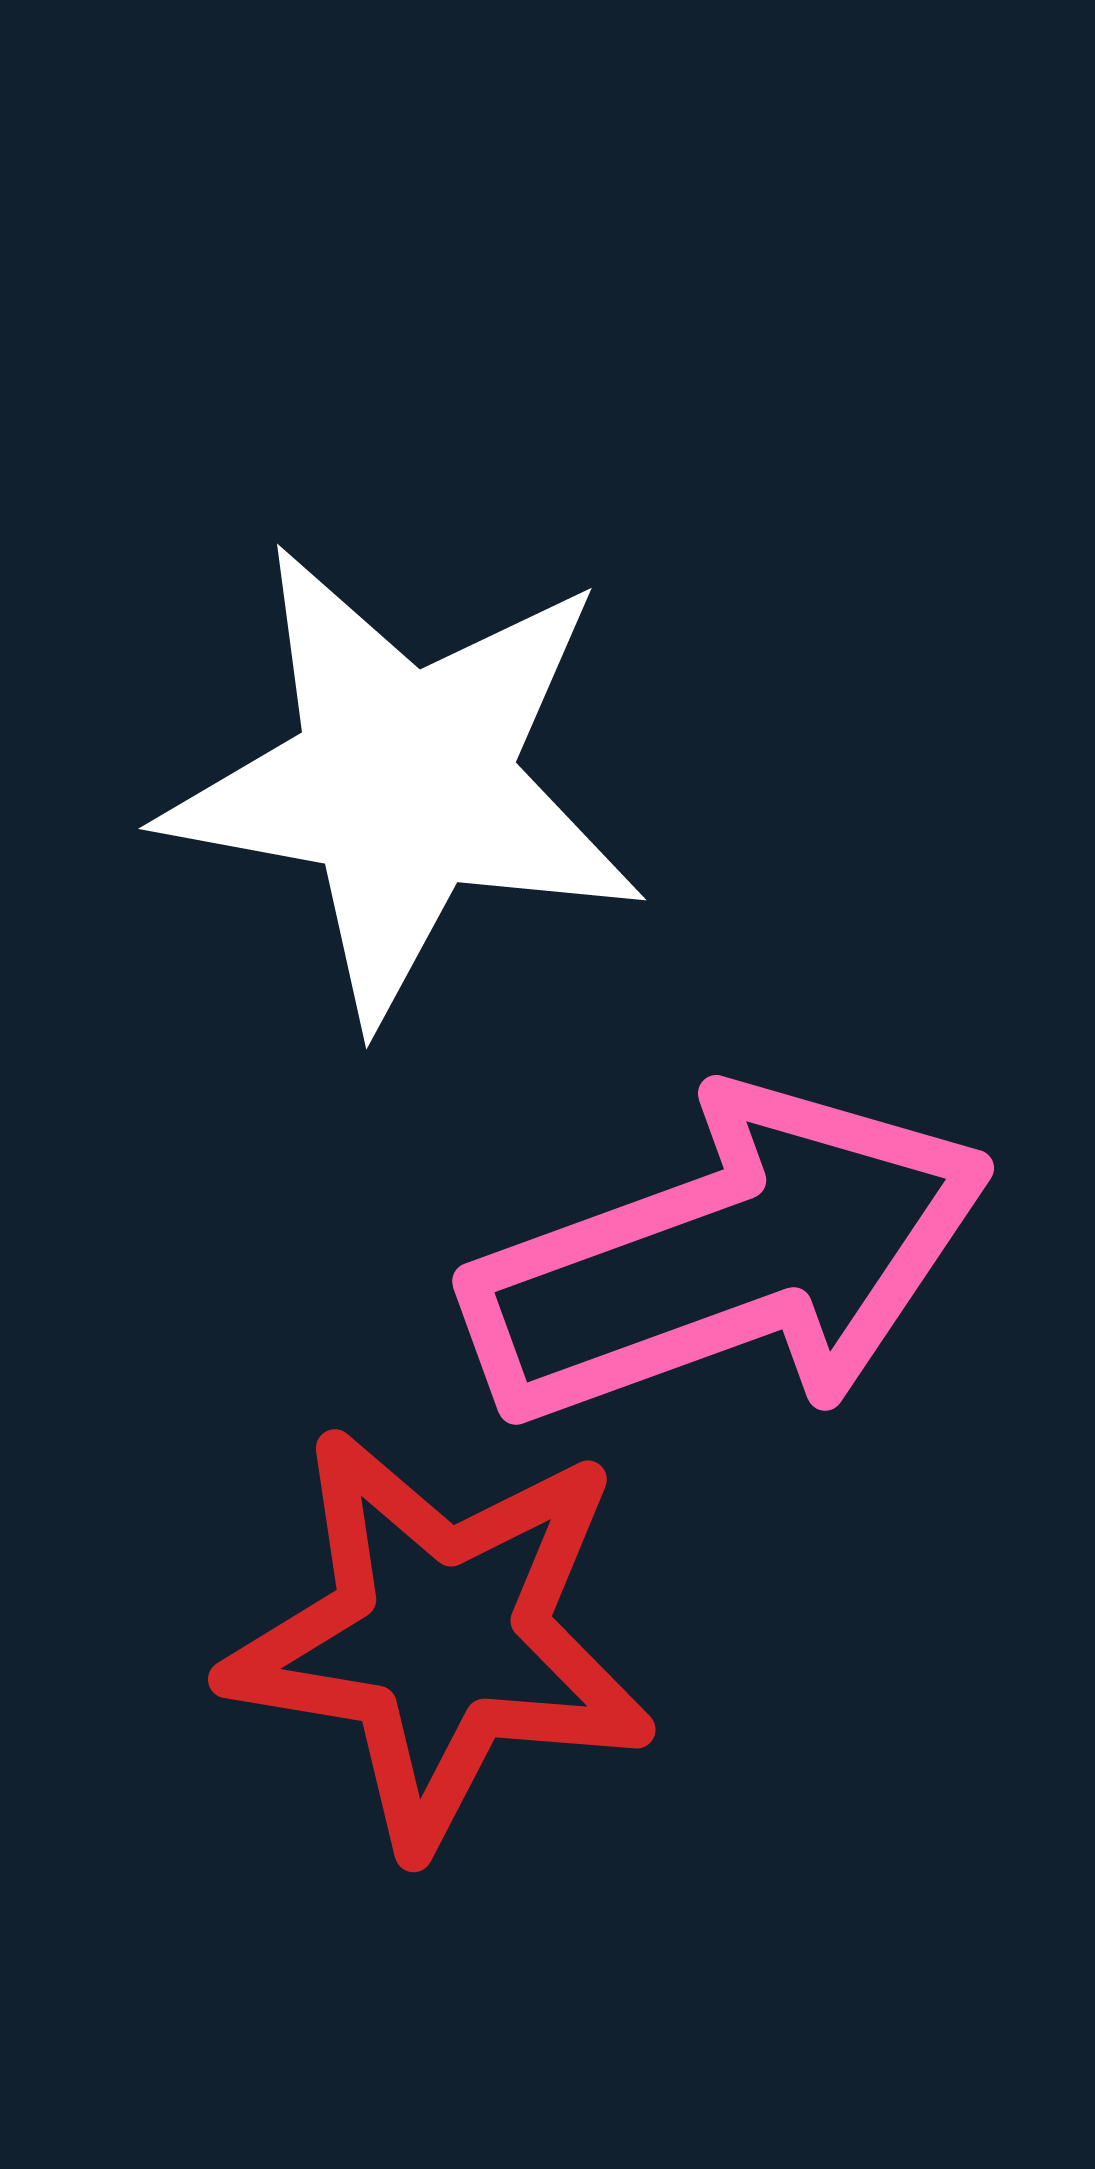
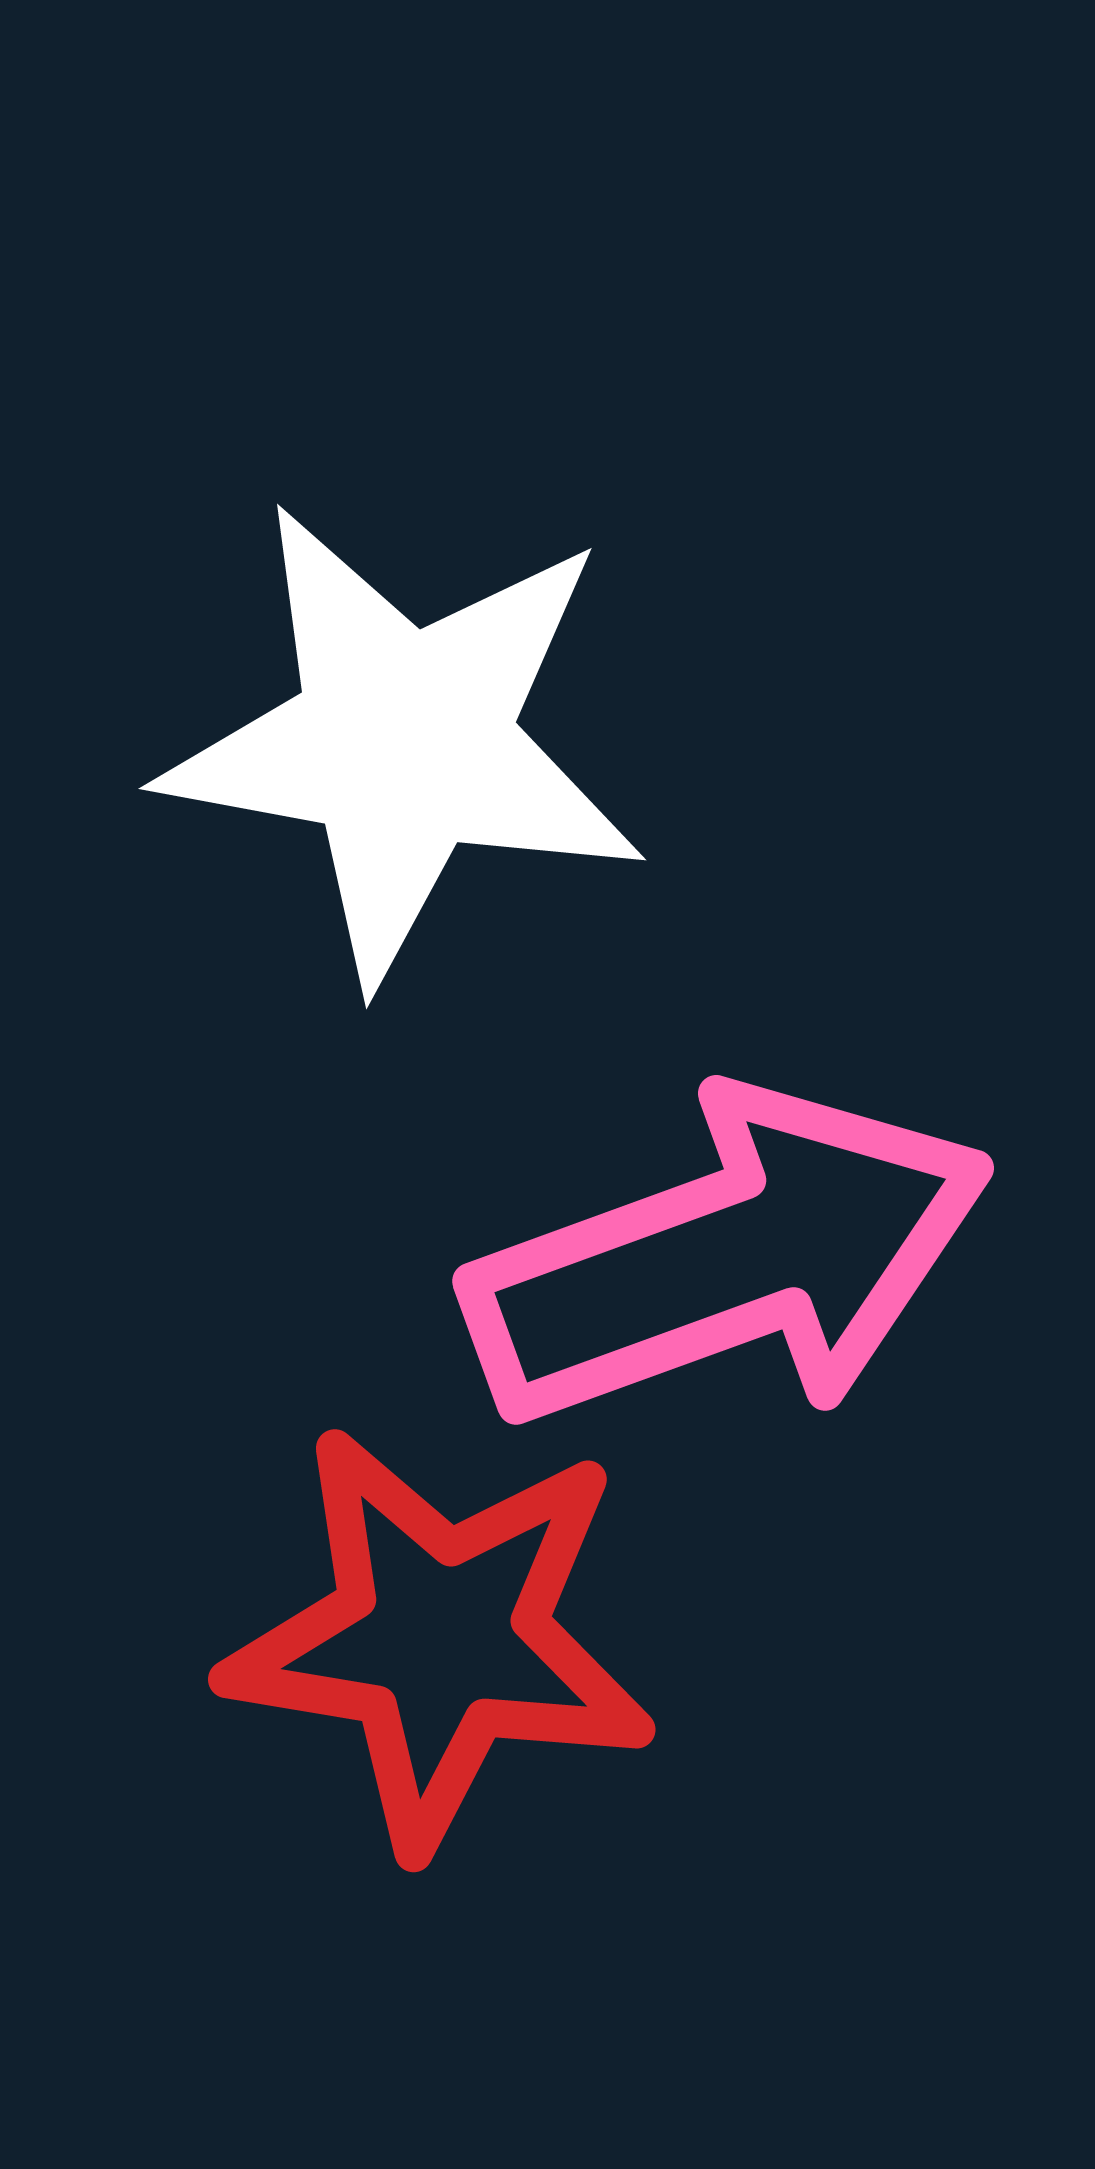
white star: moved 40 px up
